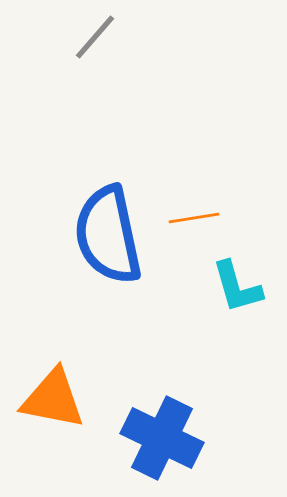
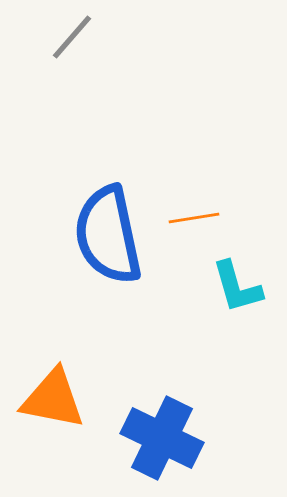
gray line: moved 23 px left
